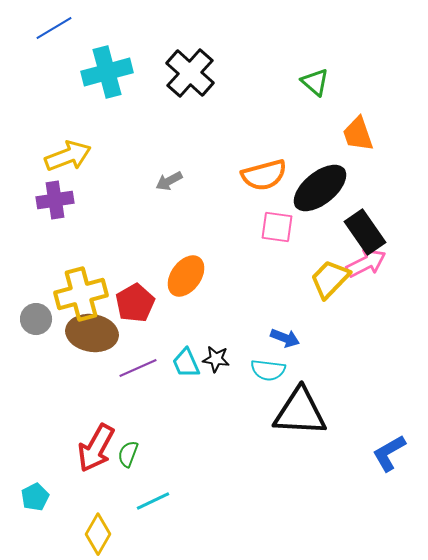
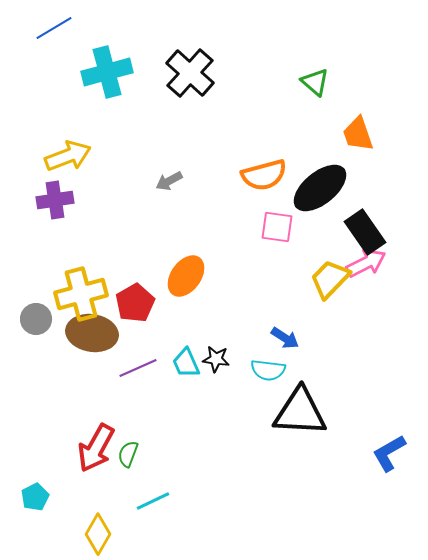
blue arrow: rotated 12 degrees clockwise
